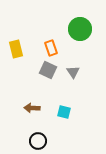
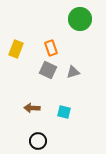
green circle: moved 10 px up
yellow rectangle: rotated 36 degrees clockwise
gray triangle: rotated 48 degrees clockwise
